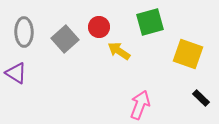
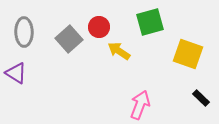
gray square: moved 4 px right
